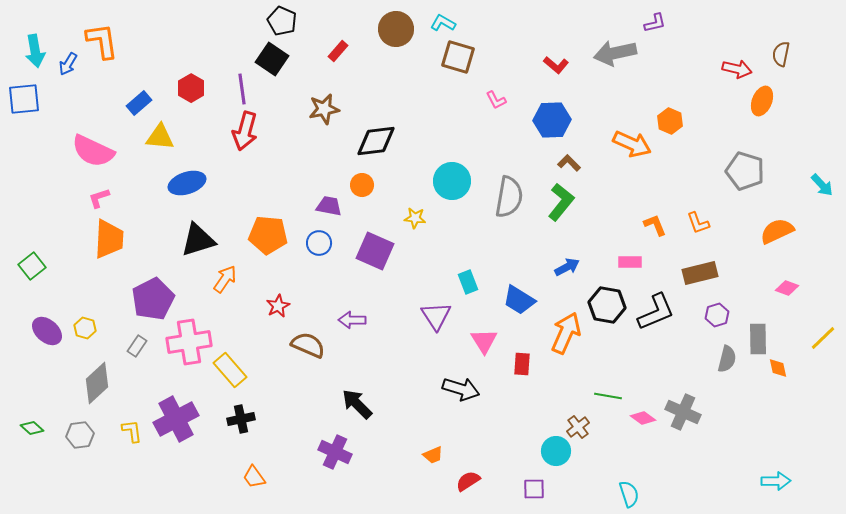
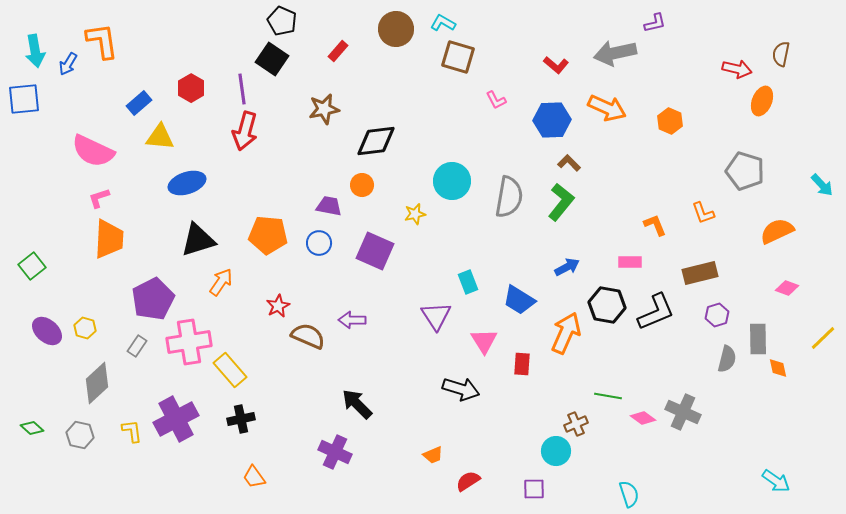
orange arrow at (632, 144): moved 25 px left, 36 px up
yellow star at (415, 218): moved 4 px up; rotated 20 degrees counterclockwise
orange L-shape at (698, 223): moved 5 px right, 10 px up
orange arrow at (225, 279): moved 4 px left, 3 px down
brown semicircle at (308, 345): moved 9 px up
brown cross at (578, 427): moved 2 px left, 3 px up; rotated 15 degrees clockwise
gray hexagon at (80, 435): rotated 20 degrees clockwise
cyan arrow at (776, 481): rotated 36 degrees clockwise
